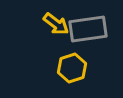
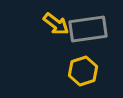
yellow hexagon: moved 11 px right, 3 px down
